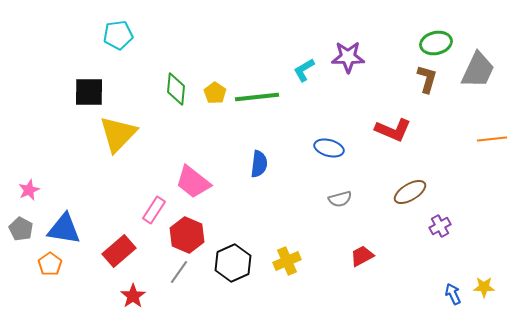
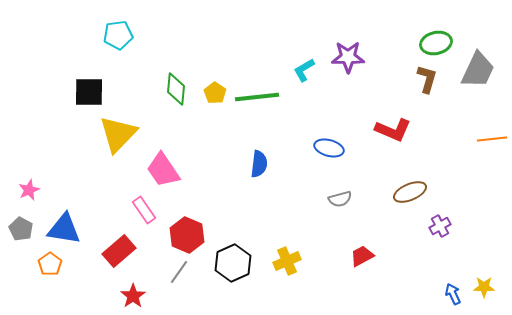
pink trapezoid: moved 30 px left, 12 px up; rotated 18 degrees clockwise
brown ellipse: rotated 8 degrees clockwise
pink rectangle: moved 10 px left; rotated 68 degrees counterclockwise
